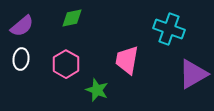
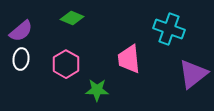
green diamond: rotated 35 degrees clockwise
purple semicircle: moved 1 px left, 5 px down
pink trapezoid: moved 2 px right, 1 px up; rotated 16 degrees counterclockwise
purple triangle: rotated 8 degrees counterclockwise
green star: rotated 20 degrees counterclockwise
